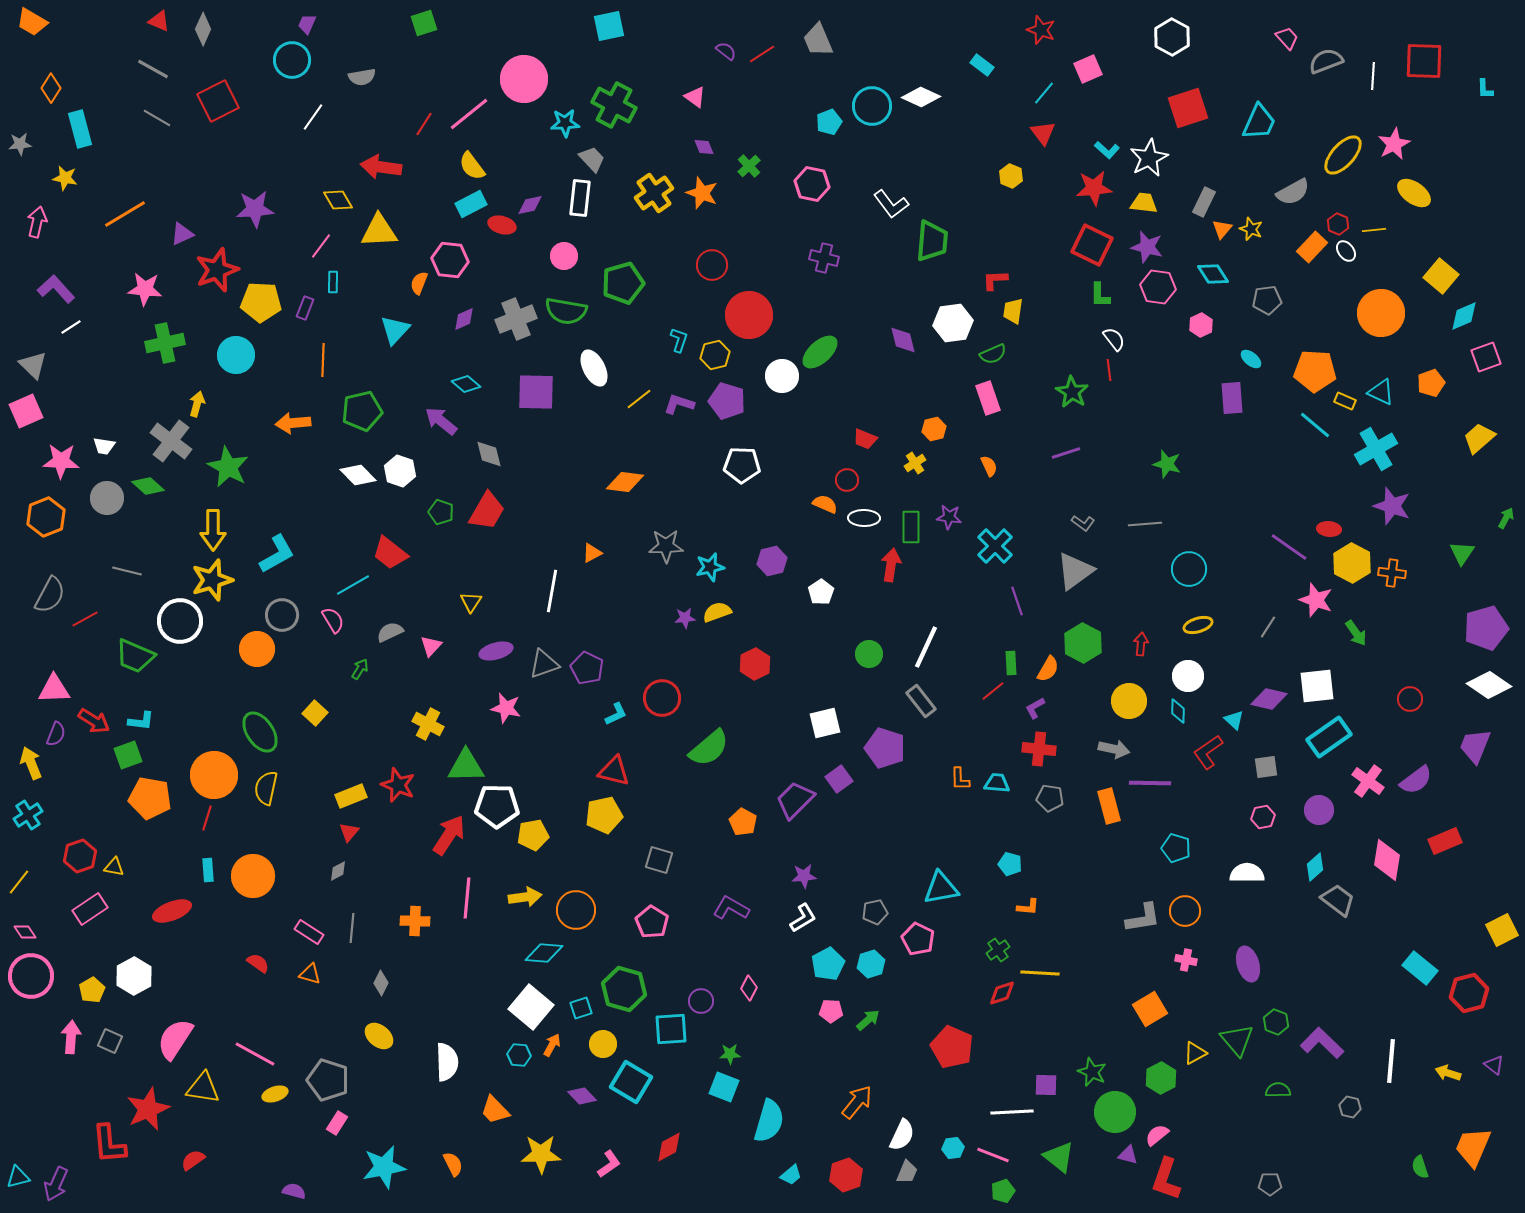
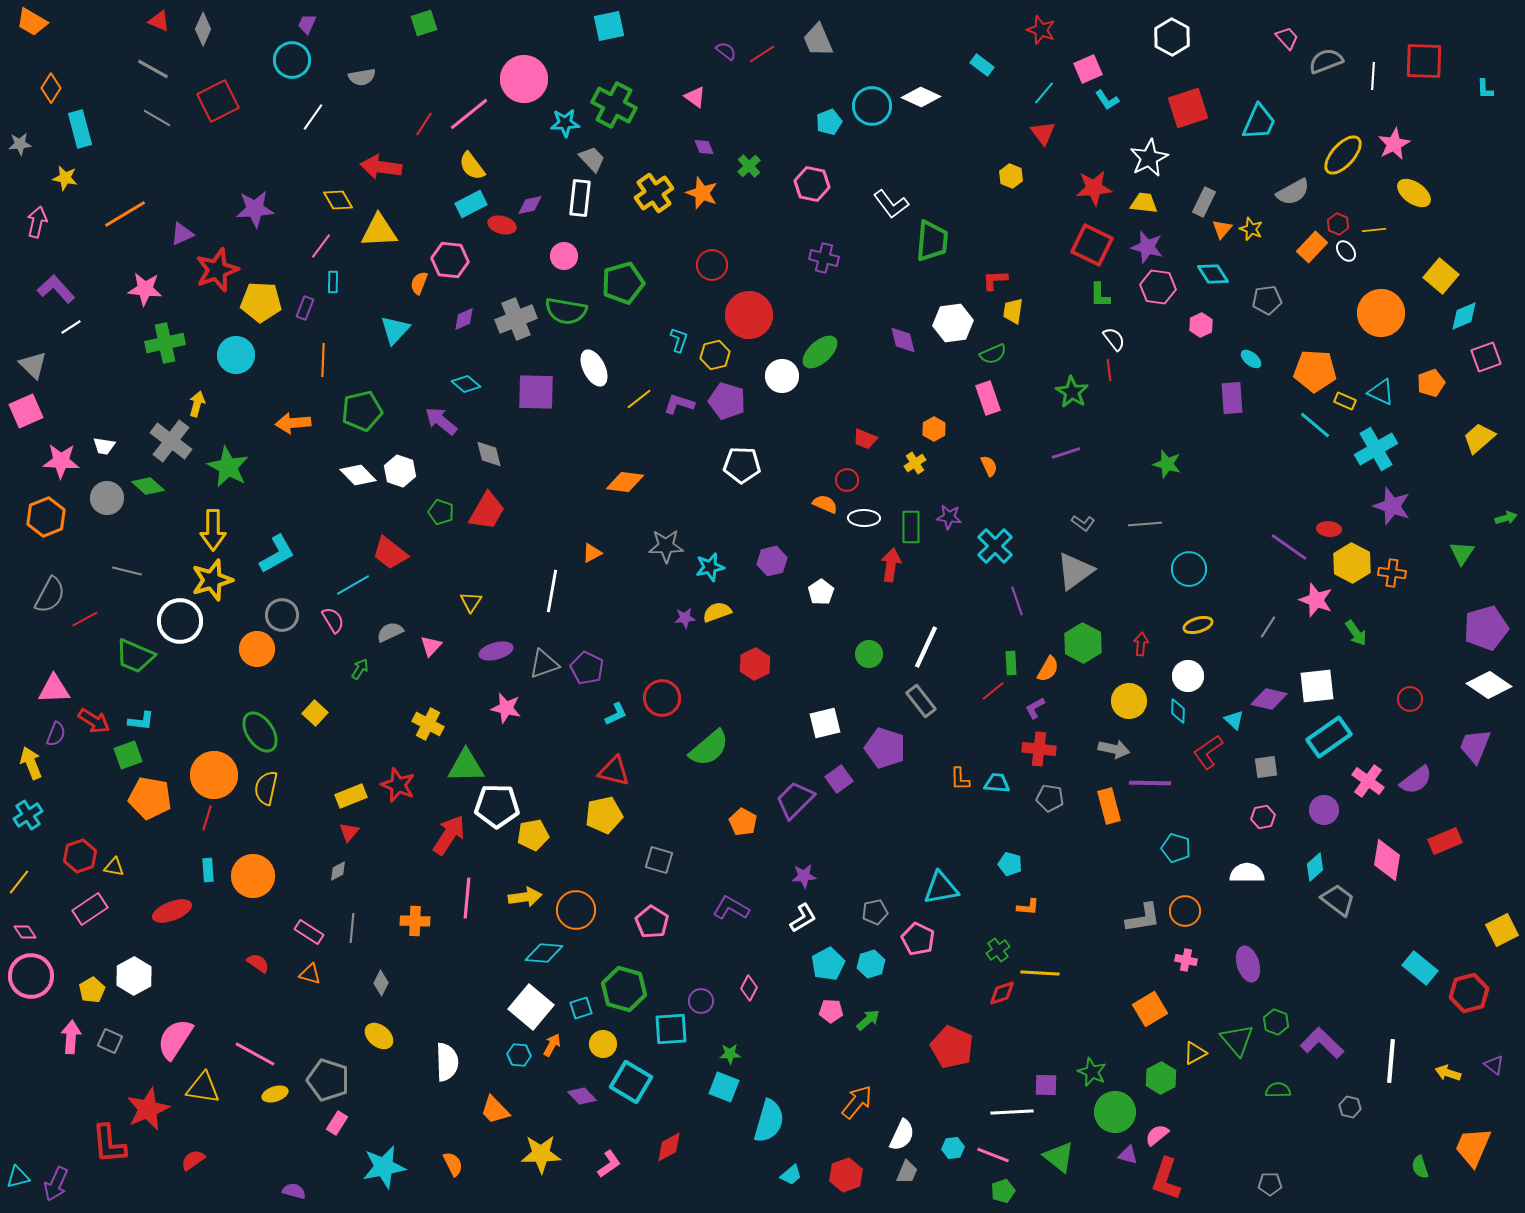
cyan L-shape at (1107, 150): moved 50 px up; rotated 15 degrees clockwise
orange hexagon at (934, 429): rotated 15 degrees counterclockwise
green arrow at (1506, 518): rotated 45 degrees clockwise
purple circle at (1319, 810): moved 5 px right
